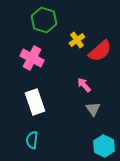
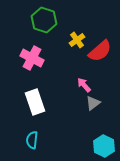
gray triangle: moved 6 px up; rotated 28 degrees clockwise
